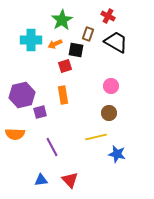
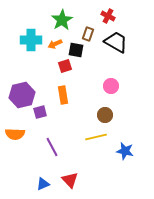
brown circle: moved 4 px left, 2 px down
blue star: moved 8 px right, 3 px up
blue triangle: moved 2 px right, 4 px down; rotated 16 degrees counterclockwise
